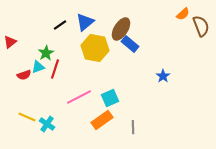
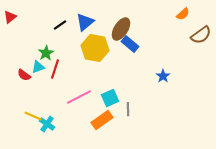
brown semicircle: moved 9 px down; rotated 75 degrees clockwise
red triangle: moved 25 px up
red semicircle: rotated 56 degrees clockwise
yellow line: moved 6 px right, 1 px up
gray line: moved 5 px left, 18 px up
